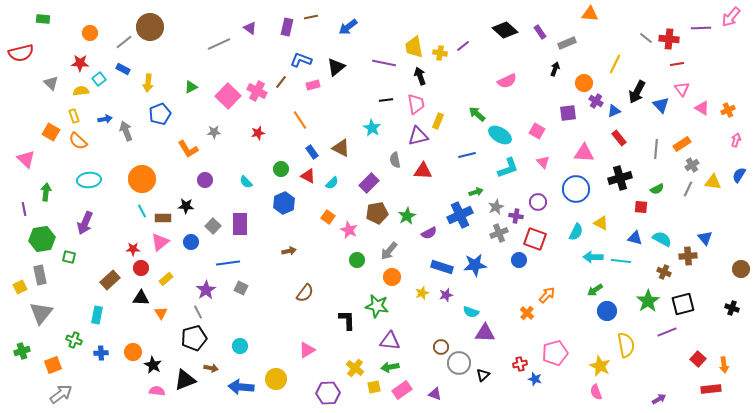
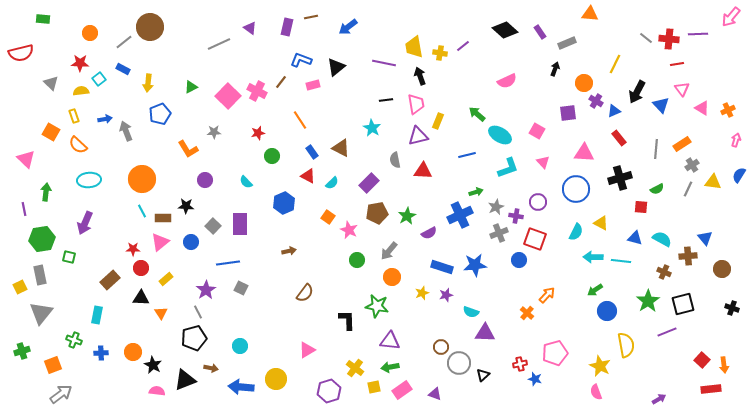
purple line at (701, 28): moved 3 px left, 6 px down
orange semicircle at (78, 141): moved 4 px down
green circle at (281, 169): moved 9 px left, 13 px up
brown circle at (741, 269): moved 19 px left
red square at (698, 359): moved 4 px right, 1 px down
purple hexagon at (328, 393): moved 1 px right, 2 px up; rotated 15 degrees counterclockwise
